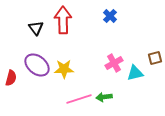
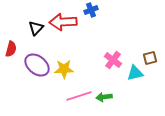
blue cross: moved 19 px left, 6 px up; rotated 24 degrees clockwise
red arrow: moved 2 px down; rotated 92 degrees counterclockwise
black triangle: rotated 21 degrees clockwise
brown square: moved 5 px left
pink cross: moved 1 px left, 3 px up; rotated 24 degrees counterclockwise
red semicircle: moved 29 px up
pink line: moved 3 px up
